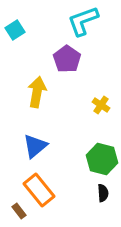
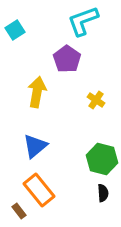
yellow cross: moved 5 px left, 5 px up
